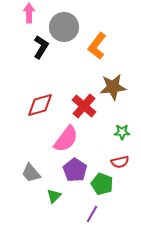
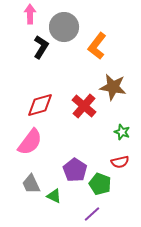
pink arrow: moved 1 px right, 1 px down
brown star: rotated 16 degrees clockwise
green star: rotated 21 degrees clockwise
pink semicircle: moved 36 px left, 3 px down
gray trapezoid: moved 11 px down; rotated 15 degrees clockwise
green pentagon: moved 2 px left
green triangle: rotated 49 degrees counterclockwise
purple line: rotated 18 degrees clockwise
